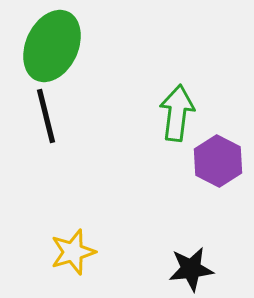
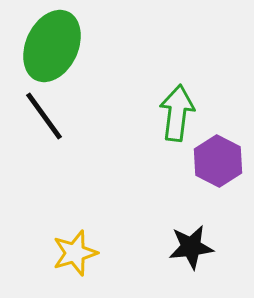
black line: moved 2 px left; rotated 22 degrees counterclockwise
yellow star: moved 2 px right, 1 px down
black star: moved 22 px up
